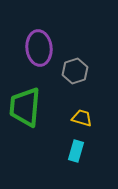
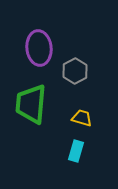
gray hexagon: rotated 10 degrees counterclockwise
green trapezoid: moved 6 px right, 3 px up
